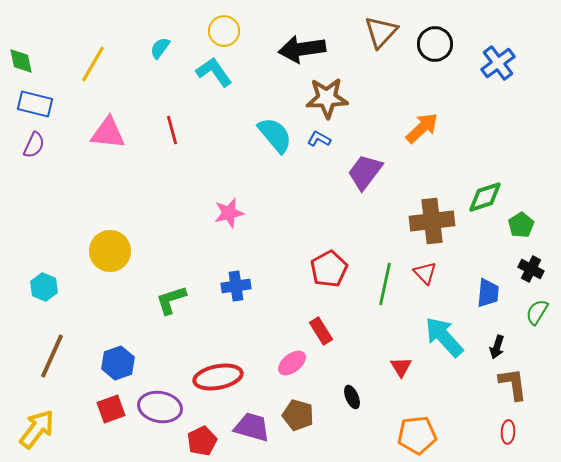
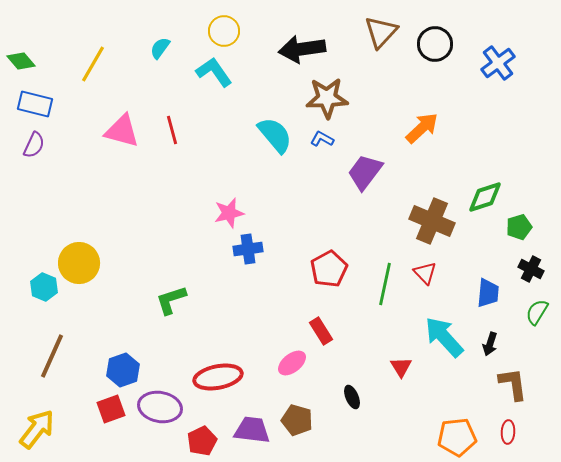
green diamond at (21, 61): rotated 28 degrees counterclockwise
pink triangle at (108, 133): moved 14 px right, 2 px up; rotated 9 degrees clockwise
blue L-shape at (319, 139): moved 3 px right
brown cross at (432, 221): rotated 30 degrees clockwise
green pentagon at (521, 225): moved 2 px left, 2 px down; rotated 15 degrees clockwise
yellow circle at (110, 251): moved 31 px left, 12 px down
blue cross at (236, 286): moved 12 px right, 37 px up
black arrow at (497, 347): moved 7 px left, 3 px up
blue hexagon at (118, 363): moved 5 px right, 7 px down
brown pentagon at (298, 415): moved 1 px left, 5 px down
purple trapezoid at (252, 427): moved 3 px down; rotated 9 degrees counterclockwise
orange pentagon at (417, 435): moved 40 px right, 2 px down
